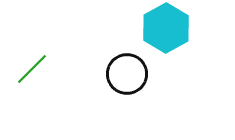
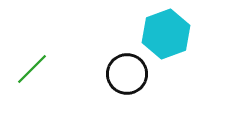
cyan hexagon: moved 6 px down; rotated 9 degrees clockwise
